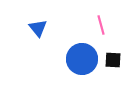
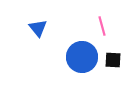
pink line: moved 1 px right, 1 px down
blue circle: moved 2 px up
